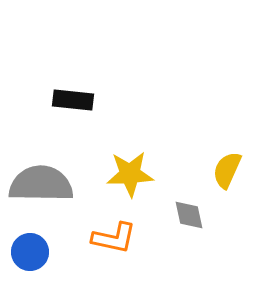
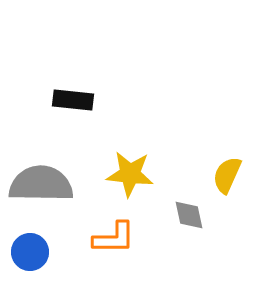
yellow semicircle: moved 5 px down
yellow star: rotated 9 degrees clockwise
orange L-shape: rotated 12 degrees counterclockwise
